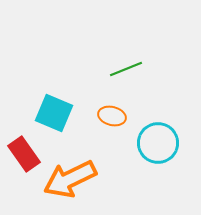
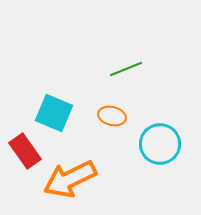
cyan circle: moved 2 px right, 1 px down
red rectangle: moved 1 px right, 3 px up
